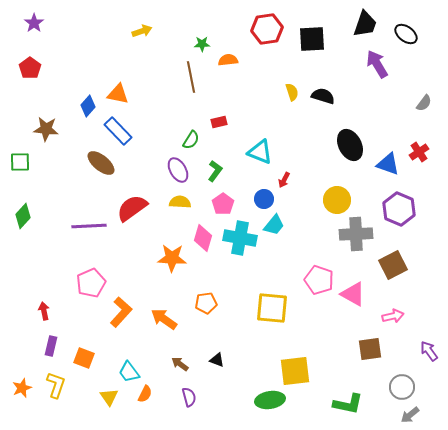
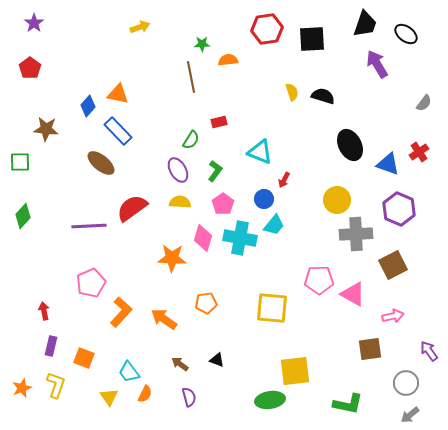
yellow arrow at (142, 31): moved 2 px left, 4 px up
pink pentagon at (319, 280): rotated 20 degrees counterclockwise
gray circle at (402, 387): moved 4 px right, 4 px up
